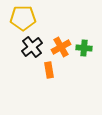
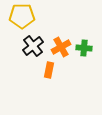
yellow pentagon: moved 1 px left, 2 px up
black cross: moved 1 px right, 1 px up
orange rectangle: rotated 21 degrees clockwise
